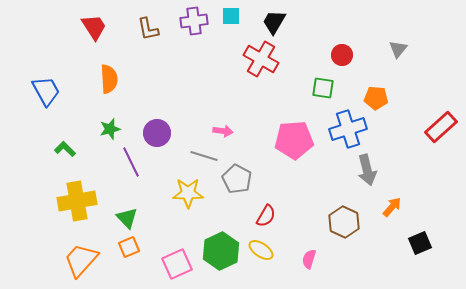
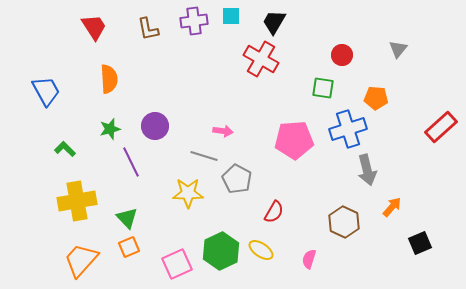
purple circle: moved 2 px left, 7 px up
red semicircle: moved 8 px right, 4 px up
